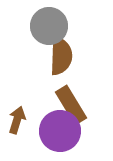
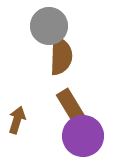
brown rectangle: moved 1 px right, 3 px down
purple circle: moved 23 px right, 5 px down
